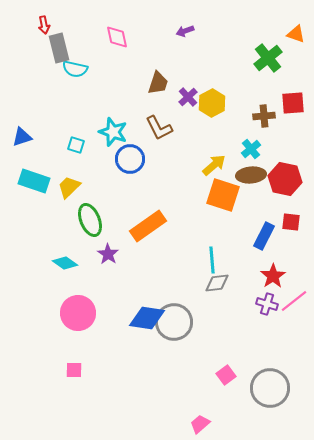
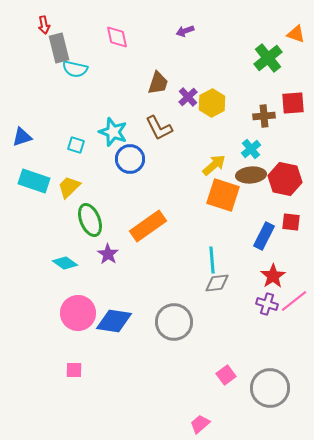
blue diamond at (147, 318): moved 33 px left, 3 px down
